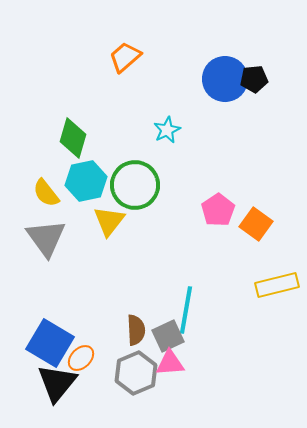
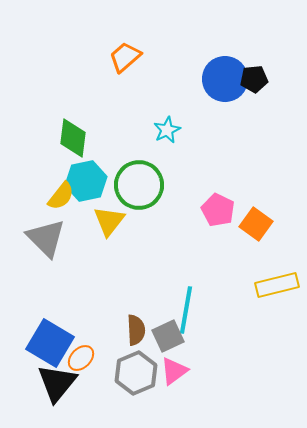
green diamond: rotated 9 degrees counterclockwise
green circle: moved 4 px right
yellow semicircle: moved 15 px right, 3 px down; rotated 104 degrees counterclockwise
pink pentagon: rotated 12 degrees counterclockwise
gray triangle: rotated 9 degrees counterclockwise
pink triangle: moved 4 px right, 8 px down; rotated 32 degrees counterclockwise
